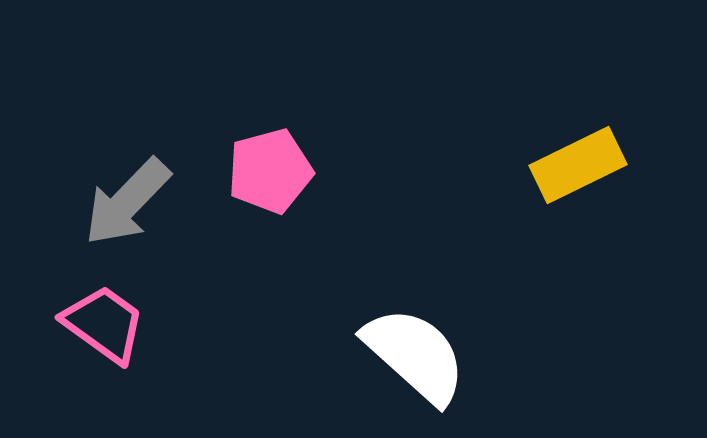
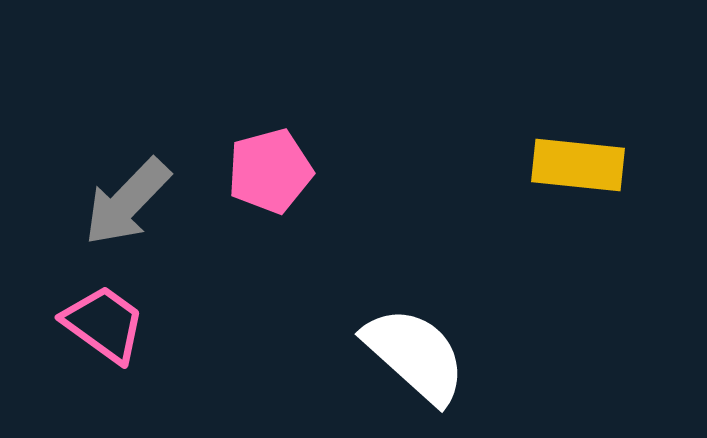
yellow rectangle: rotated 32 degrees clockwise
